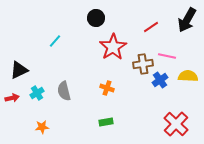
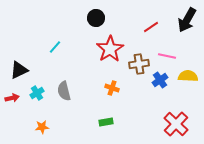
cyan line: moved 6 px down
red star: moved 3 px left, 2 px down
brown cross: moved 4 px left
orange cross: moved 5 px right
